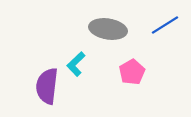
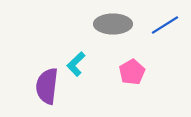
gray ellipse: moved 5 px right, 5 px up; rotated 9 degrees counterclockwise
